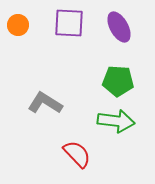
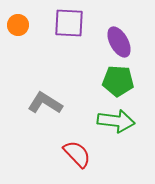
purple ellipse: moved 15 px down
